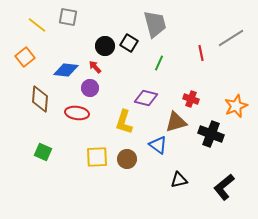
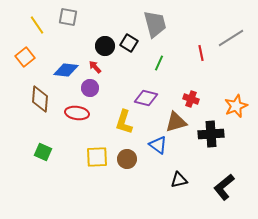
yellow line: rotated 18 degrees clockwise
black cross: rotated 25 degrees counterclockwise
